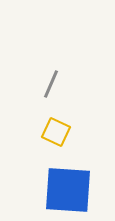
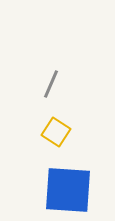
yellow square: rotated 8 degrees clockwise
